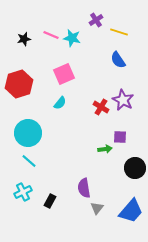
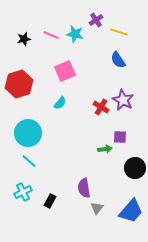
cyan star: moved 3 px right, 4 px up
pink square: moved 1 px right, 3 px up
